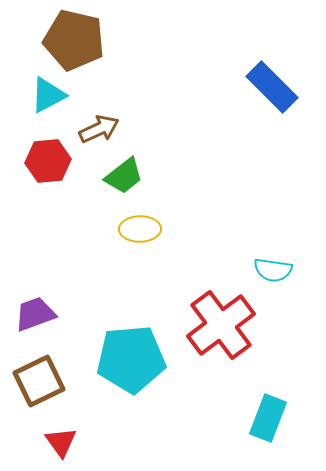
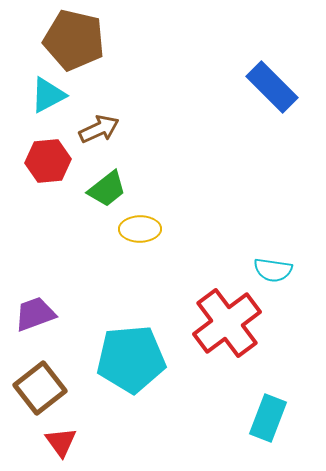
green trapezoid: moved 17 px left, 13 px down
red cross: moved 6 px right, 2 px up
brown square: moved 1 px right, 7 px down; rotated 12 degrees counterclockwise
